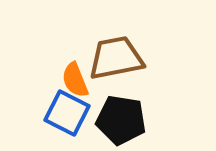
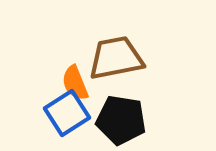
orange semicircle: moved 3 px down
blue square: rotated 30 degrees clockwise
